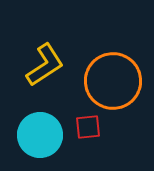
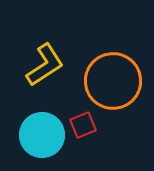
red square: moved 5 px left, 2 px up; rotated 16 degrees counterclockwise
cyan circle: moved 2 px right
